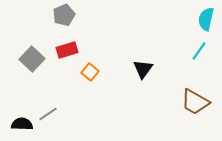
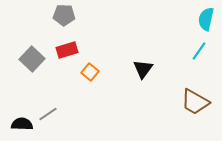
gray pentagon: rotated 25 degrees clockwise
